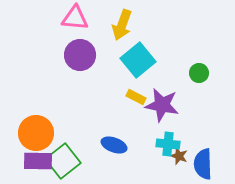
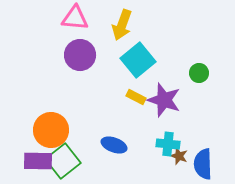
purple star: moved 2 px right, 5 px up; rotated 8 degrees clockwise
orange circle: moved 15 px right, 3 px up
